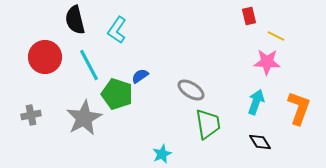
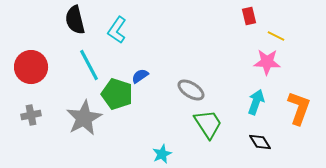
red circle: moved 14 px left, 10 px down
green trapezoid: rotated 24 degrees counterclockwise
